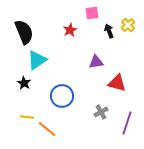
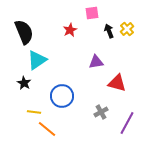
yellow cross: moved 1 px left, 4 px down
yellow line: moved 7 px right, 5 px up
purple line: rotated 10 degrees clockwise
